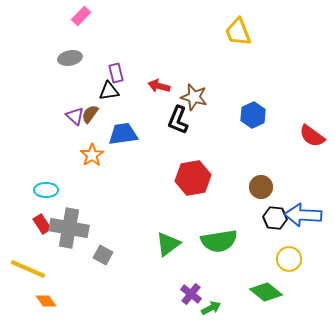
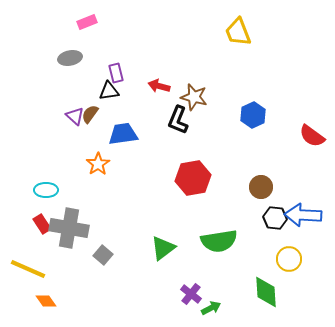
pink rectangle: moved 6 px right, 6 px down; rotated 24 degrees clockwise
orange star: moved 6 px right, 9 px down
green triangle: moved 5 px left, 4 px down
gray square: rotated 12 degrees clockwise
green diamond: rotated 48 degrees clockwise
